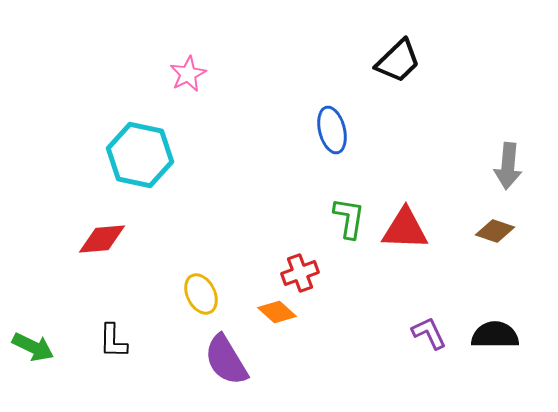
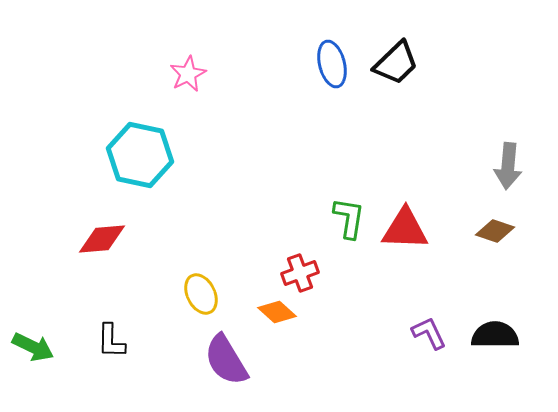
black trapezoid: moved 2 px left, 2 px down
blue ellipse: moved 66 px up
black L-shape: moved 2 px left
